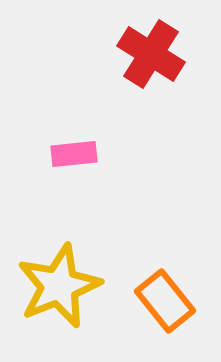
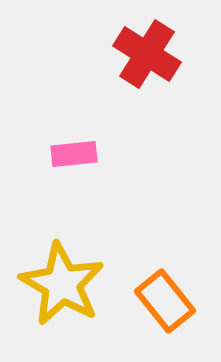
red cross: moved 4 px left
yellow star: moved 3 px right, 2 px up; rotated 20 degrees counterclockwise
